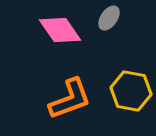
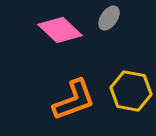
pink diamond: rotated 12 degrees counterclockwise
orange L-shape: moved 4 px right, 1 px down
